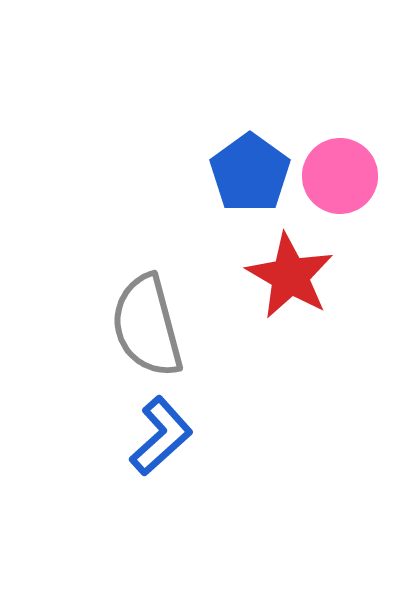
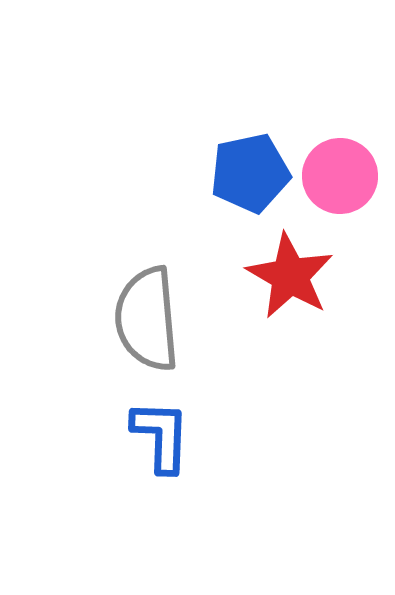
blue pentagon: rotated 24 degrees clockwise
gray semicircle: moved 7 px up; rotated 10 degrees clockwise
blue L-shape: rotated 46 degrees counterclockwise
